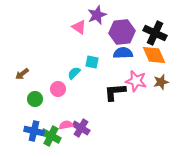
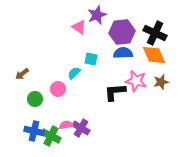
cyan square: moved 1 px left, 3 px up
